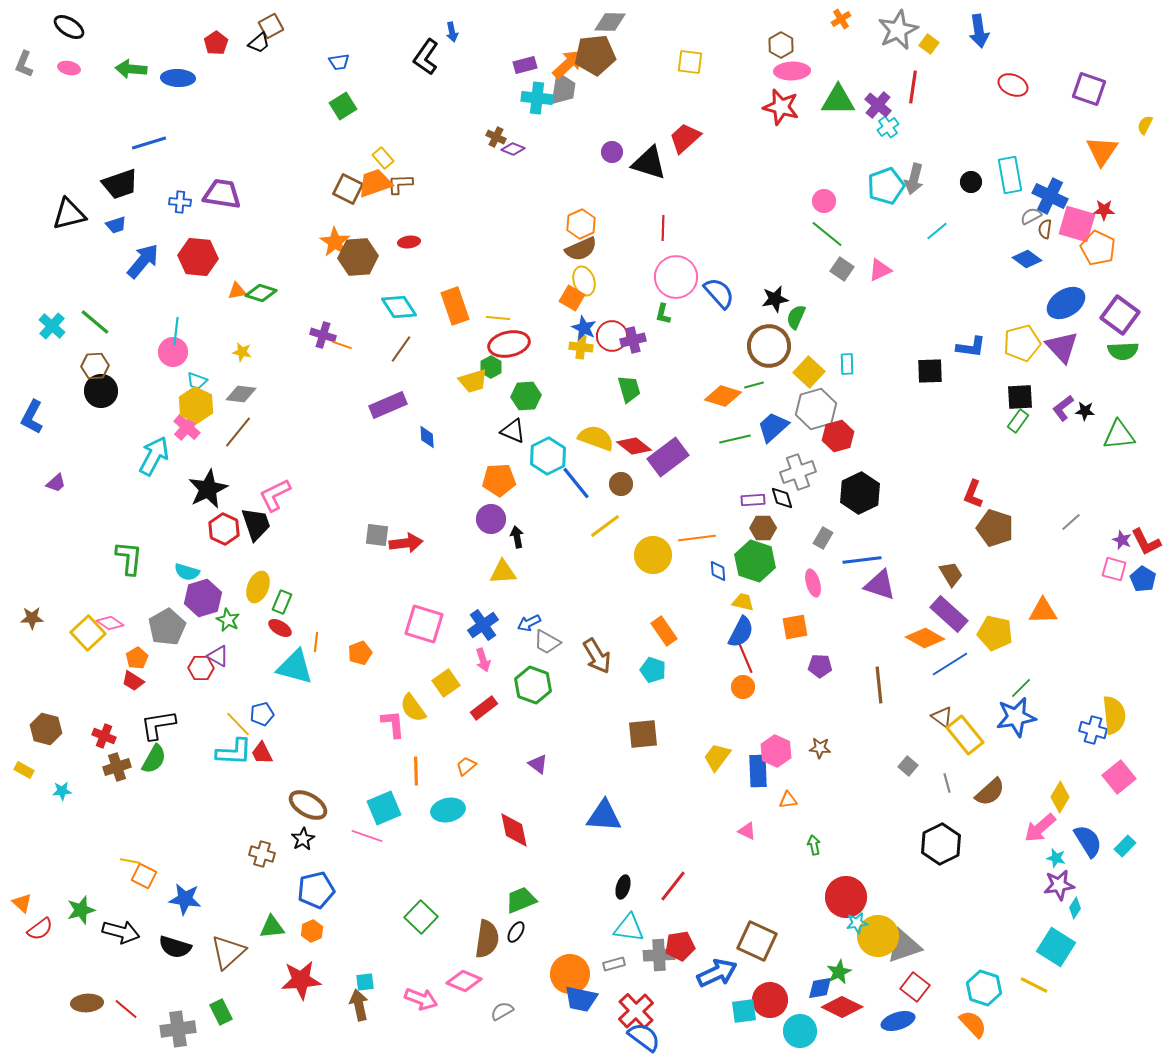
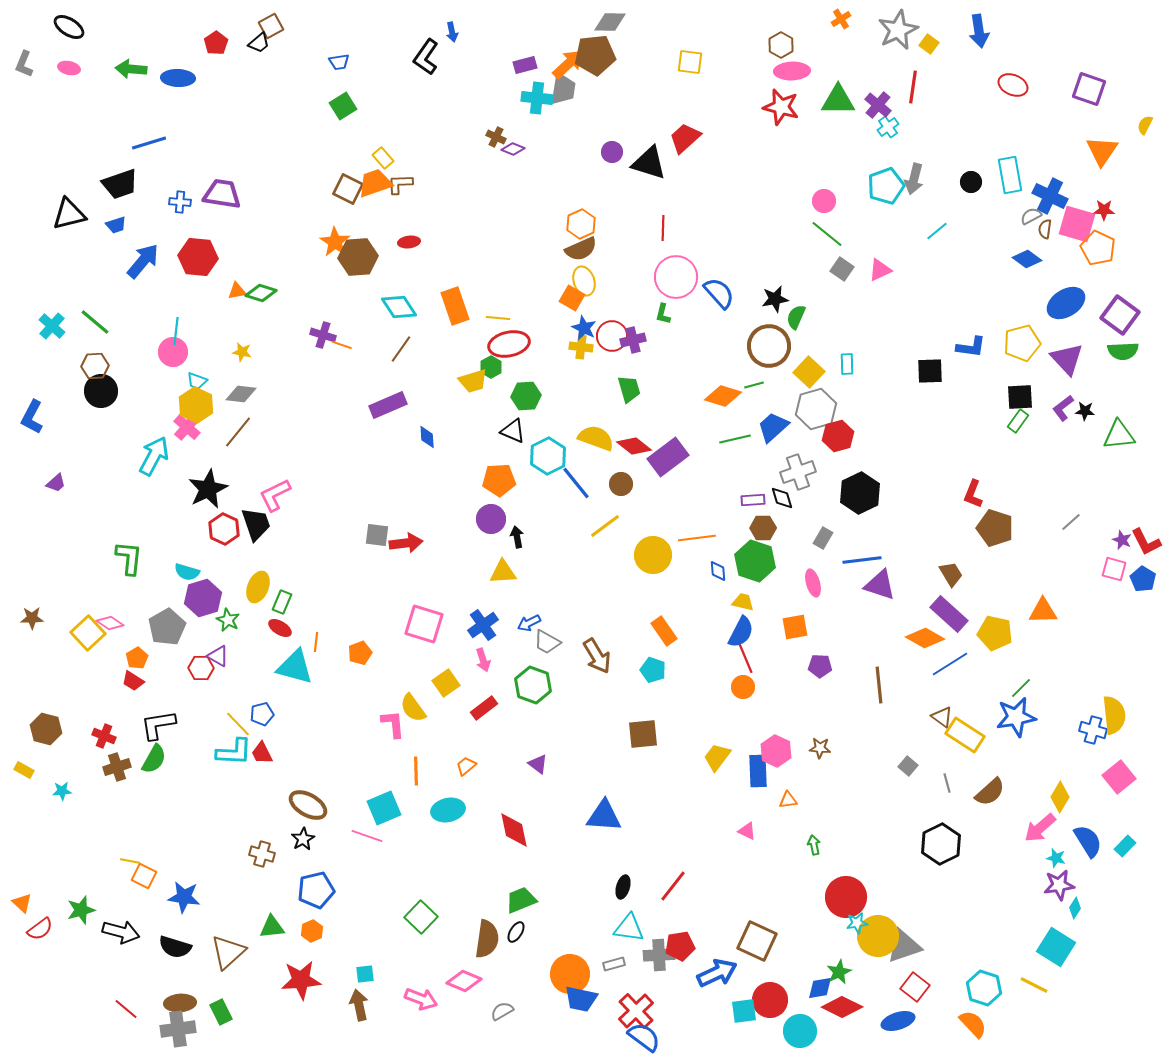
purple triangle at (1062, 347): moved 5 px right, 12 px down
yellow rectangle at (965, 735): rotated 18 degrees counterclockwise
blue star at (185, 899): moved 1 px left, 2 px up
cyan square at (365, 982): moved 8 px up
brown ellipse at (87, 1003): moved 93 px right
